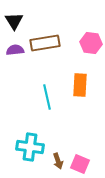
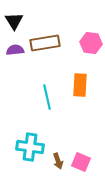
pink square: moved 1 px right, 2 px up
